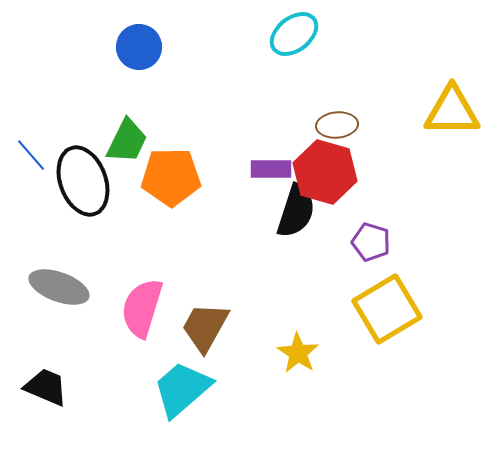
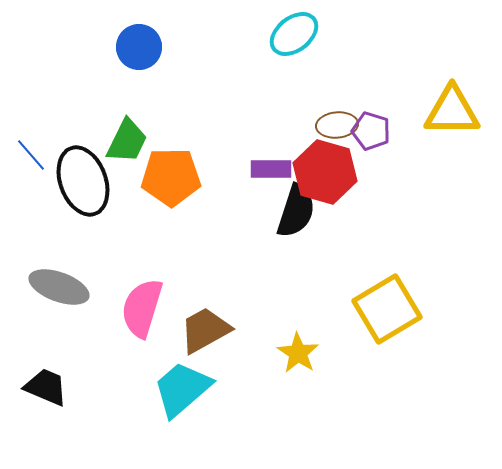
purple pentagon: moved 111 px up
brown trapezoid: moved 3 px down; rotated 32 degrees clockwise
